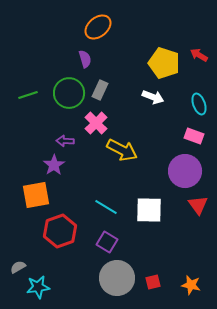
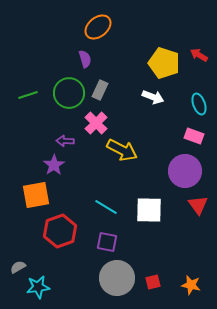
purple square: rotated 20 degrees counterclockwise
